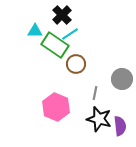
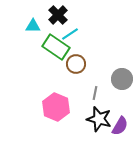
black cross: moved 4 px left
cyan triangle: moved 2 px left, 5 px up
green rectangle: moved 1 px right, 2 px down
purple semicircle: rotated 36 degrees clockwise
